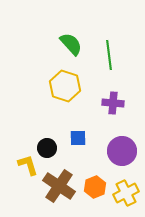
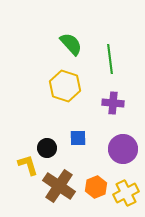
green line: moved 1 px right, 4 px down
purple circle: moved 1 px right, 2 px up
orange hexagon: moved 1 px right
